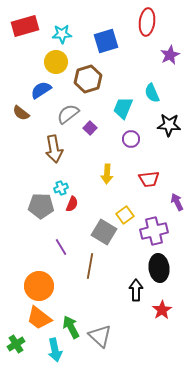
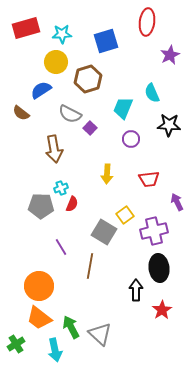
red rectangle: moved 1 px right, 2 px down
gray semicircle: moved 2 px right; rotated 115 degrees counterclockwise
gray triangle: moved 2 px up
